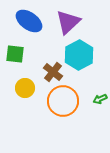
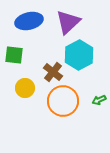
blue ellipse: rotated 48 degrees counterclockwise
green square: moved 1 px left, 1 px down
green arrow: moved 1 px left, 1 px down
